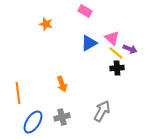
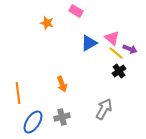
pink rectangle: moved 9 px left
orange star: moved 1 px right, 1 px up
black cross: moved 2 px right, 3 px down; rotated 32 degrees counterclockwise
gray arrow: moved 2 px right, 2 px up
